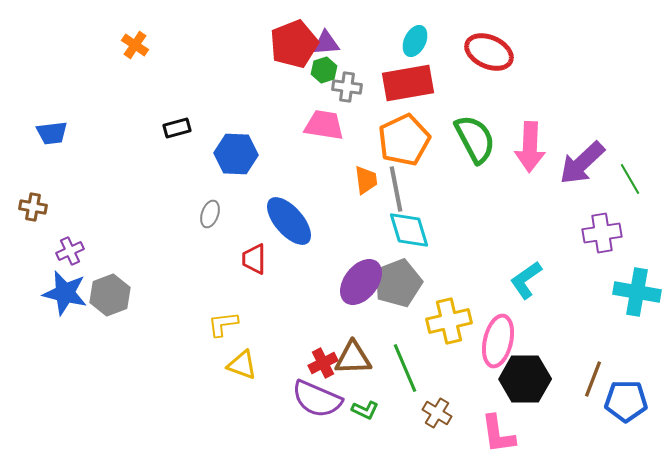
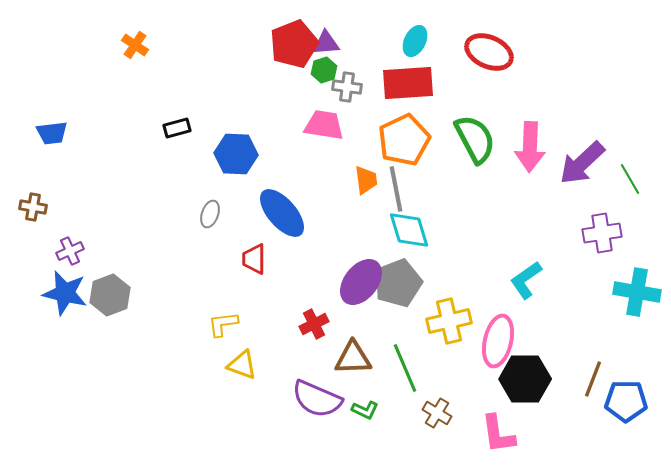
red rectangle at (408, 83): rotated 6 degrees clockwise
blue ellipse at (289, 221): moved 7 px left, 8 px up
red cross at (323, 363): moved 9 px left, 39 px up
